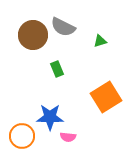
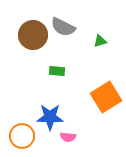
green rectangle: moved 2 px down; rotated 63 degrees counterclockwise
